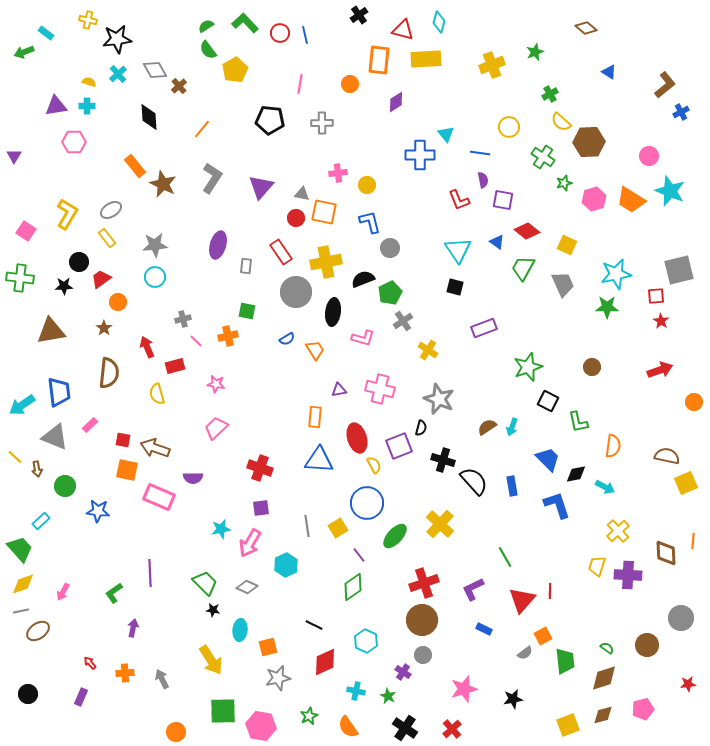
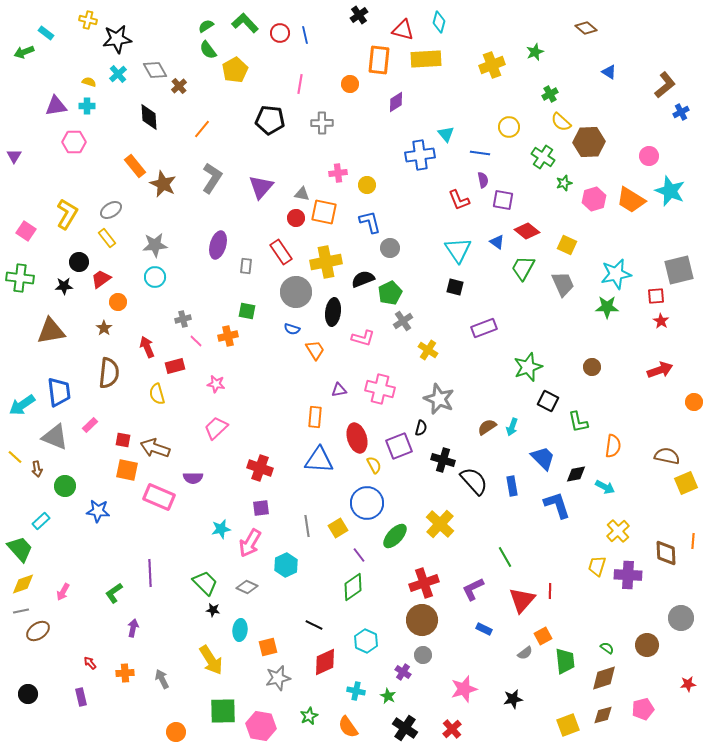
blue cross at (420, 155): rotated 8 degrees counterclockwise
blue semicircle at (287, 339): moved 5 px right, 10 px up; rotated 49 degrees clockwise
blue trapezoid at (548, 459): moved 5 px left, 1 px up
purple rectangle at (81, 697): rotated 36 degrees counterclockwise
